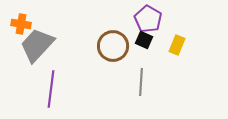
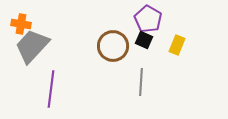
gray trapezoid: moved 5 px left, 1 px down
